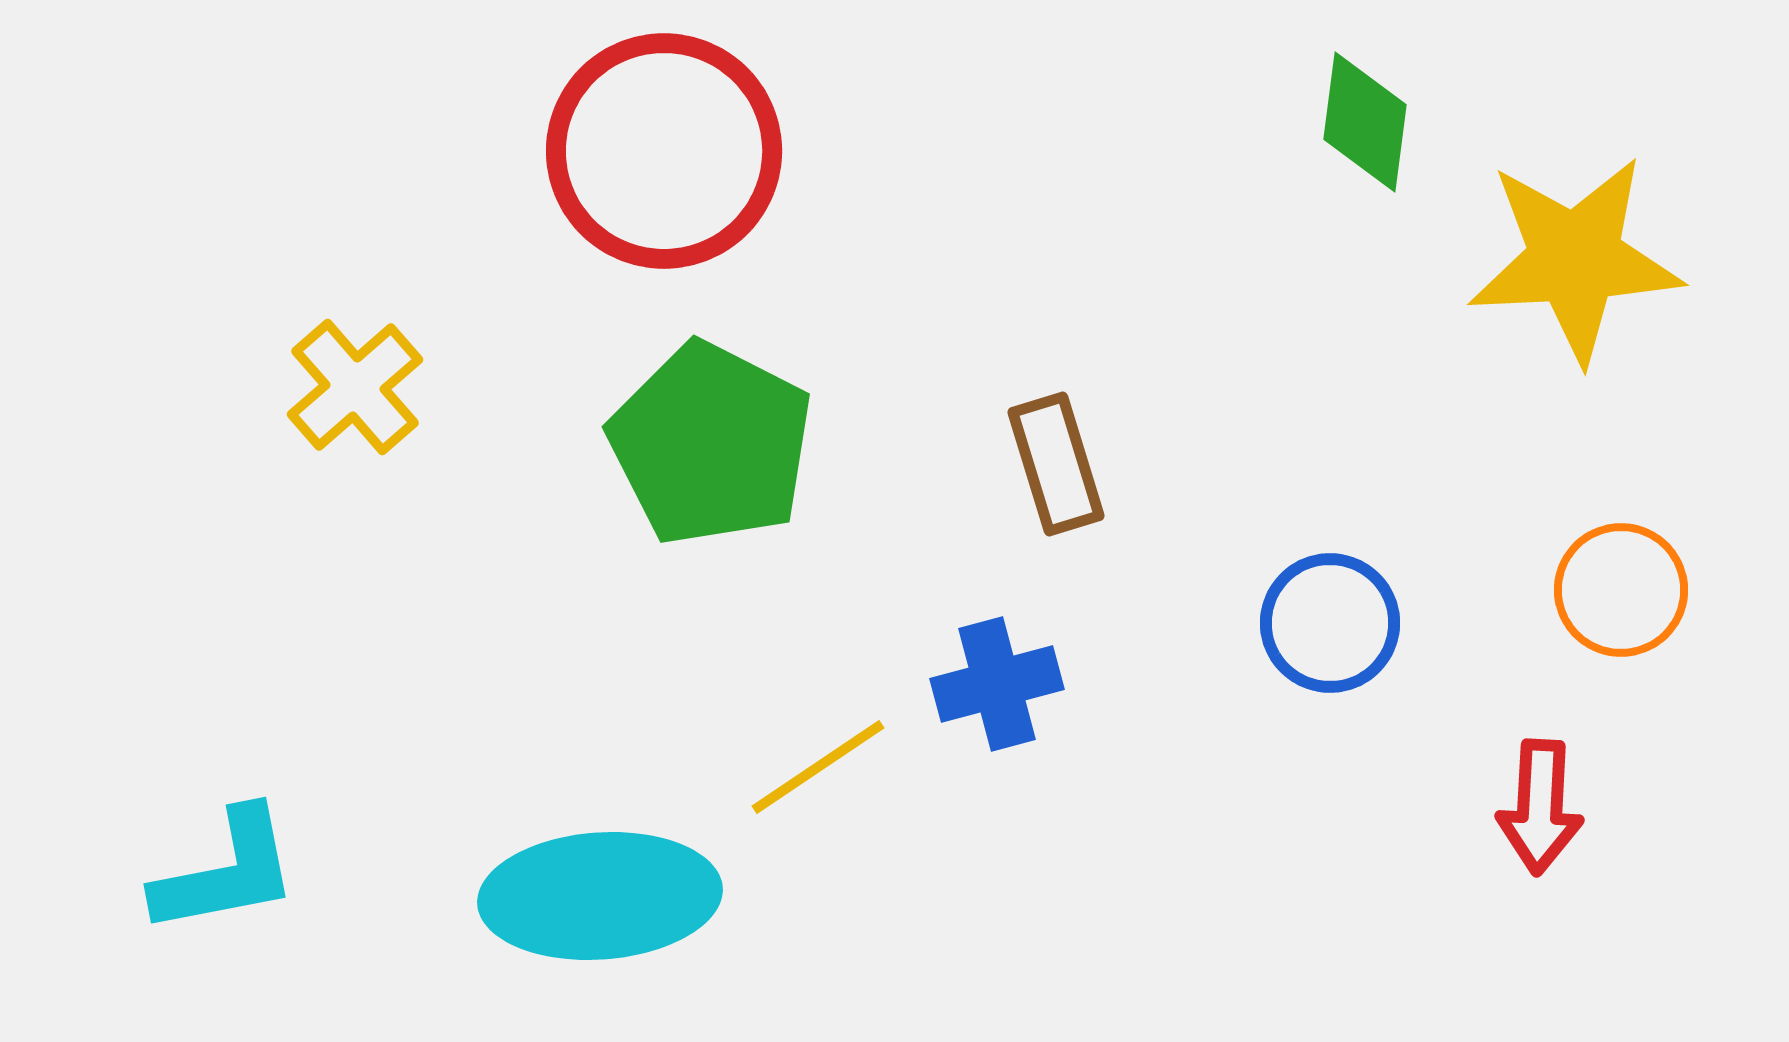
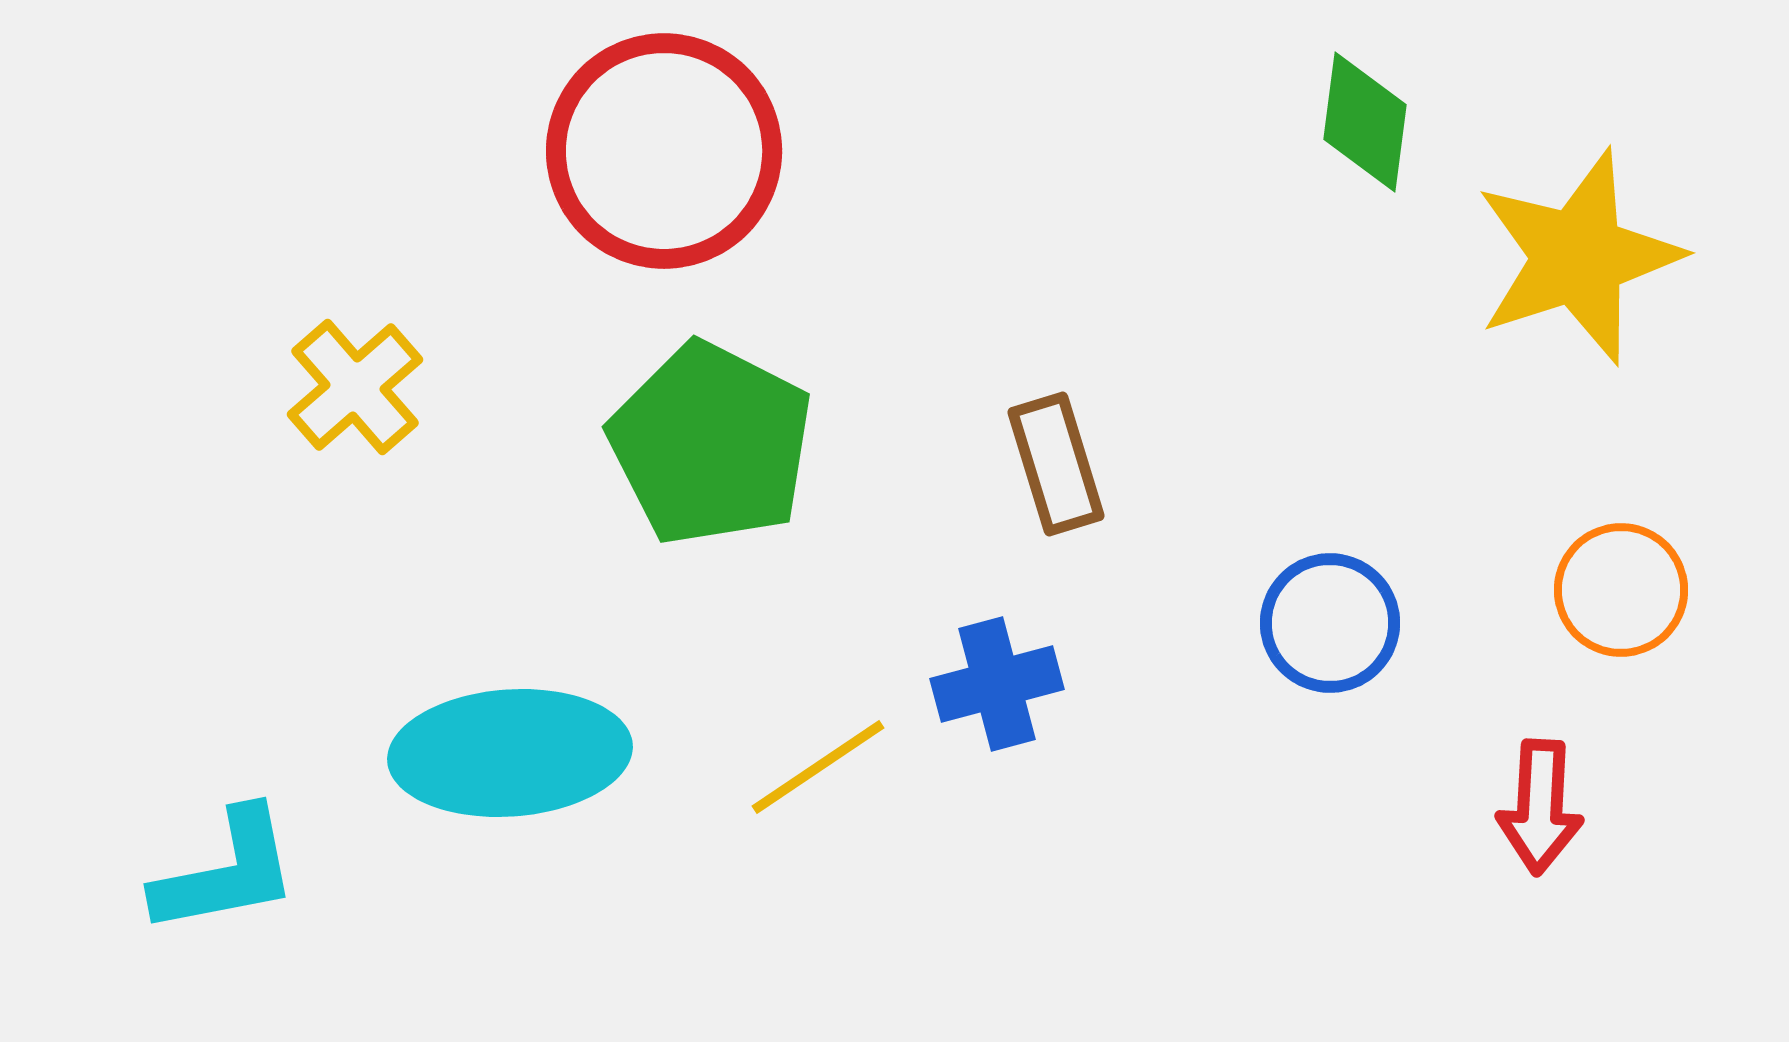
yellow star: moved 3 px right, 2 px up; rotated 15 degrees counterclockwise
cyan ellipse: moved 90 px left, 143 px up
